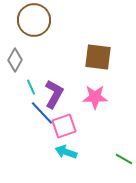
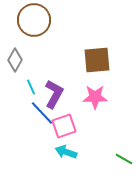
brown square: moved 1 px left, 3 px down; rotated 12 degrees counterclockwise
